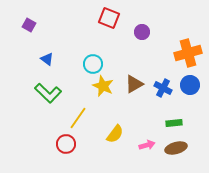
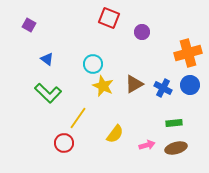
red circle: moved 2 px left, 1 px up
